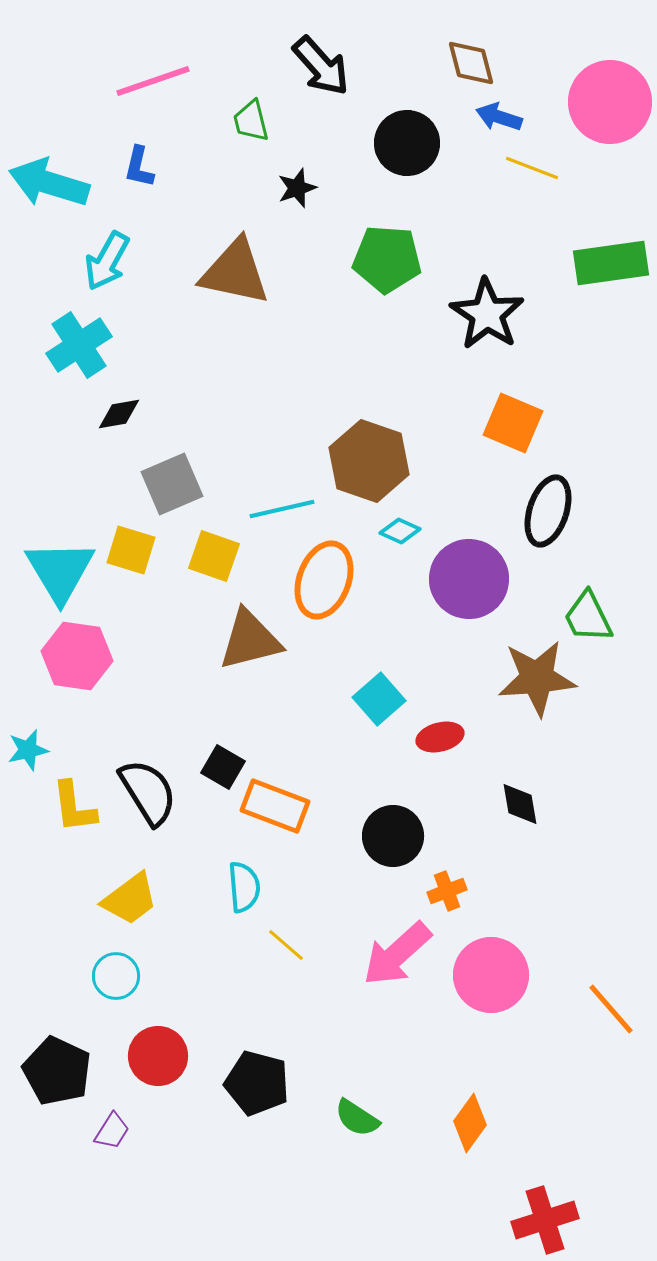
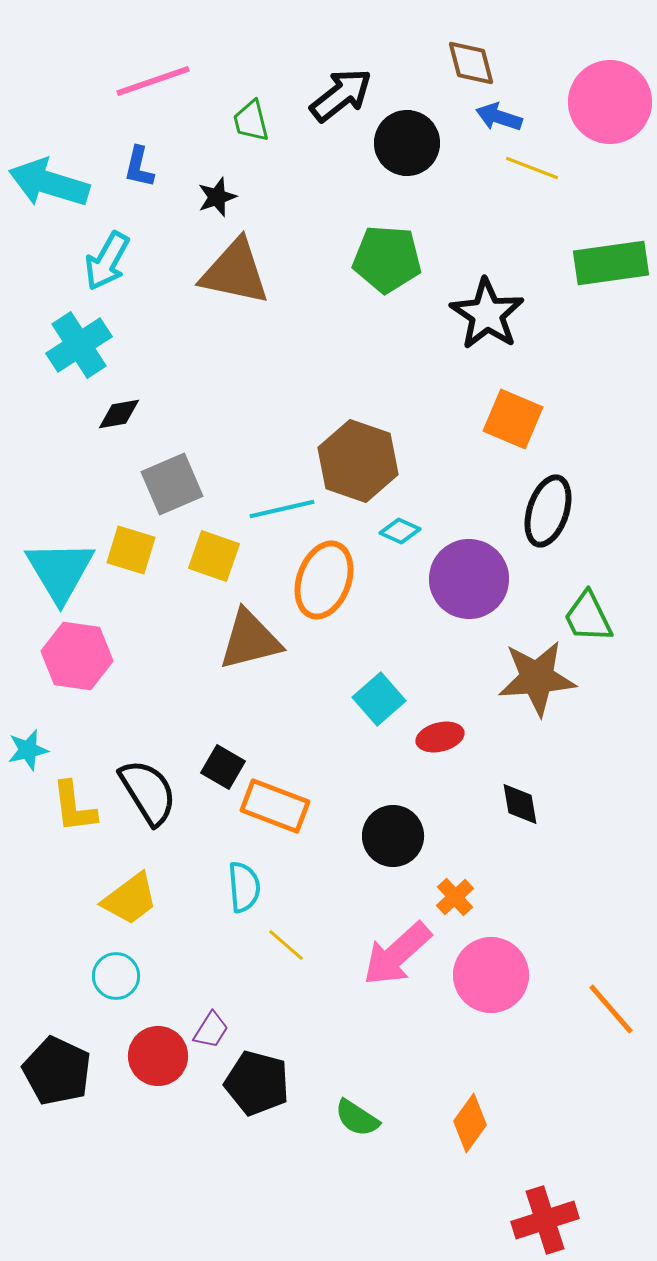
black arrow at (321, 66): moved 20 px right, 29 px down; rotated 86 degrees counterclockwise
black star at (297, 188): moved 80 px left, 9 px down
orange square at (513, 423): moved 4 px up
brown hexagon at (369, 461): moved 11 px left
orange cross at (447, 891): moved 8 px right, 6 px down; rotated 21 degrees counterclockwise
purple trapezoid at (112, 1131): moved 99 px right, 101 px up
